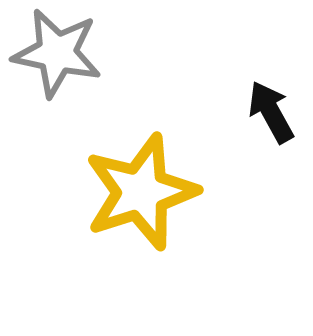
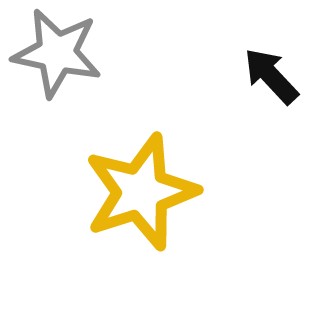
black arrow: moved 36 px up; rotated 14 degrees counterclockwise
